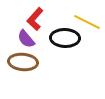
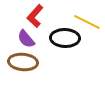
red L-shape: moved 3 px up
